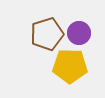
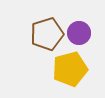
yellow pentagon: moved 3 px down; rotated 16 degrees counterclockwise
